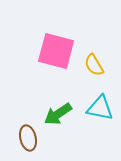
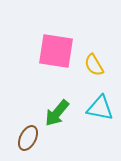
pink square: rotated 6 degrees counterclockwise
green arrow: moved 1 px left, 1 px up; rotated 16 degrees counterclockwise
brown ellipse: rotated 40 degrees clockwise
